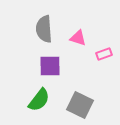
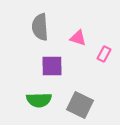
gray semicircle: moved 4 px left, 2 px up
pink rectangle: rotated 42 degrees counterclockwise
purple square: moved 2 px right
green semicircle: rotated 50 degrees clockwise
